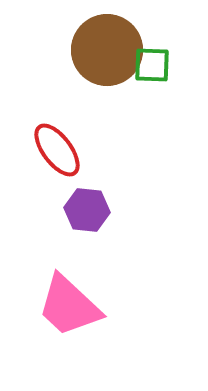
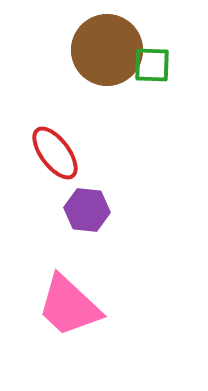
red ellipse: moved 2 px left, 3 px down
